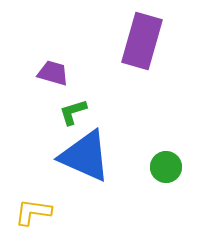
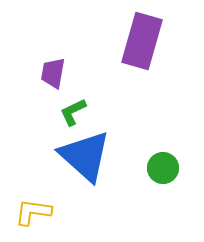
purple trapezoid: rotated 96 degrees counterclockwise
green L-shape: rotated 8 degrees counterclockwise
blue triangle: rotated 18 degrees clockwise
green circle: moved 3 px left, 1 px down
